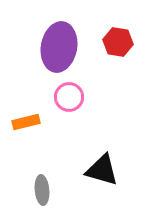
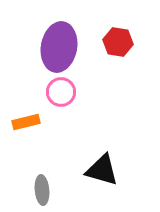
pink circle: moved 8 px left, 5 px up
